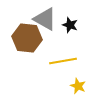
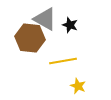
brown hexagon: moved 3 px right
